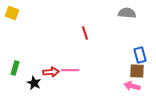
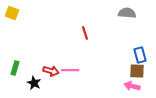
red arrow: moved 1 px up; rotated 21 degrees clockwise
